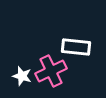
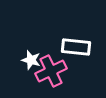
white star: moved 9 px right, 16 px up
